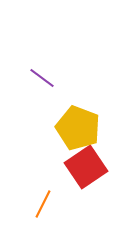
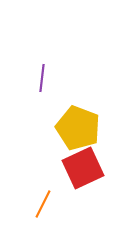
purple line: rotated 60 degrees clockwise
red square: moved 3 px left, 1 px down; rotated 9 degrees clockwise
